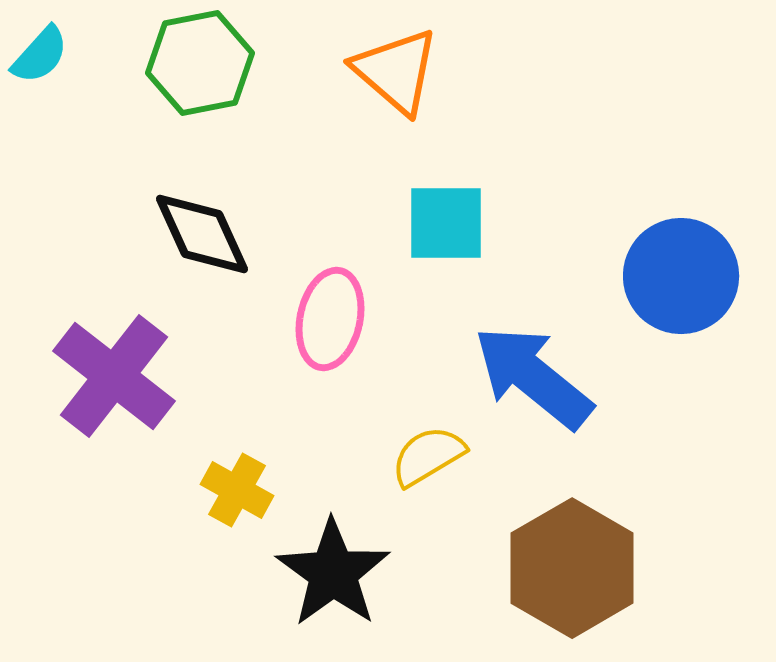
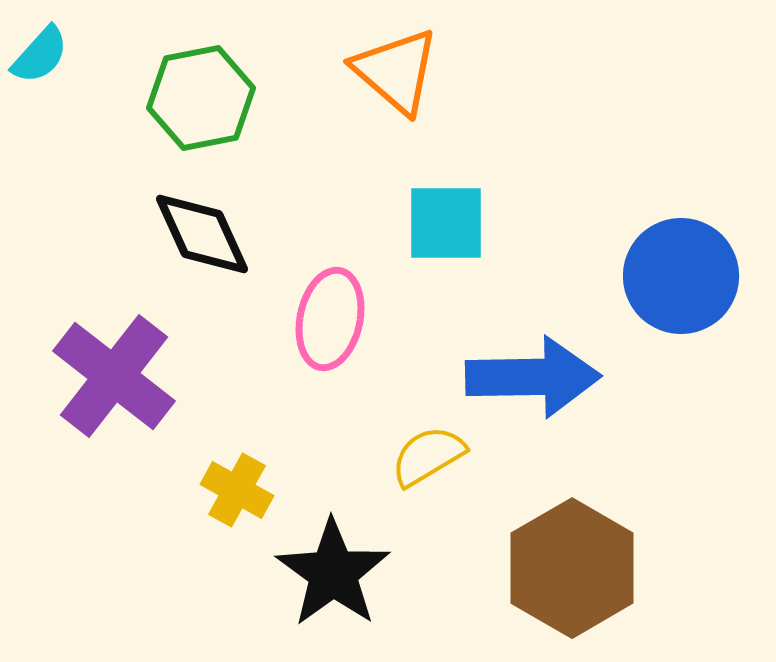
green hexagon: moved 1 px right, 35 px down
blue arrow: rotated 140 degrees clockwise
